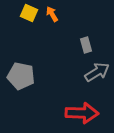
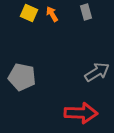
gray rectangle: moved 33 px up
gray pentagon: moved 1 px right, 1 px down
red arrow: moved 1 px left
